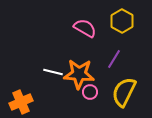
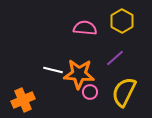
pink semicircle: rotated 25 degrees counterclockwise
purple line: moved 1 px right, 1 px up; rotated 18 degrees clockwise
white line: moved 2 px up
orange cross: moved 2 px right, 2 px up
